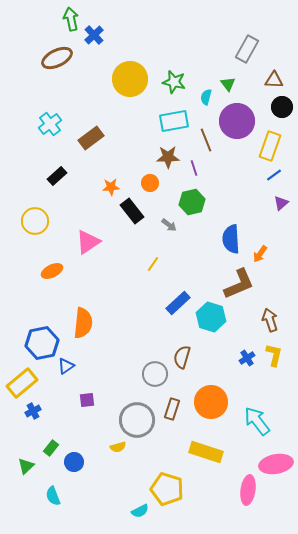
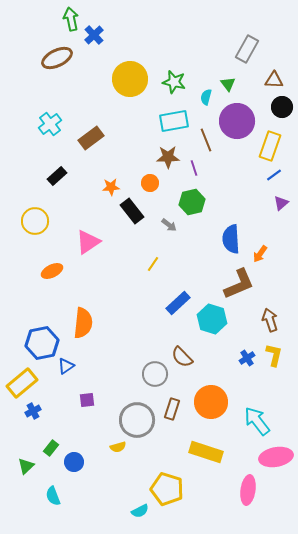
cyan hexagon at (211, 317): moved 1 px right, 2 px down
brown semicircle at (182, 357): rotated 60 degrees counterclockwise
pink ellipse at (276, 464): moved 7 px up
